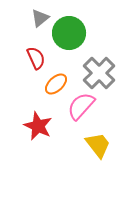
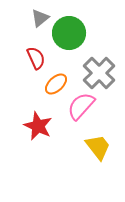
yellow trapezoid: moved 2 px down
